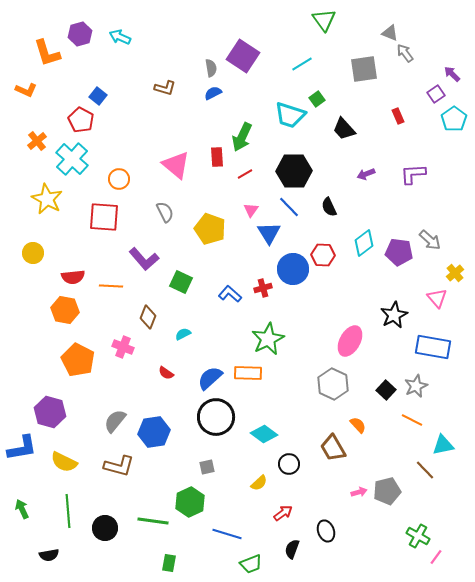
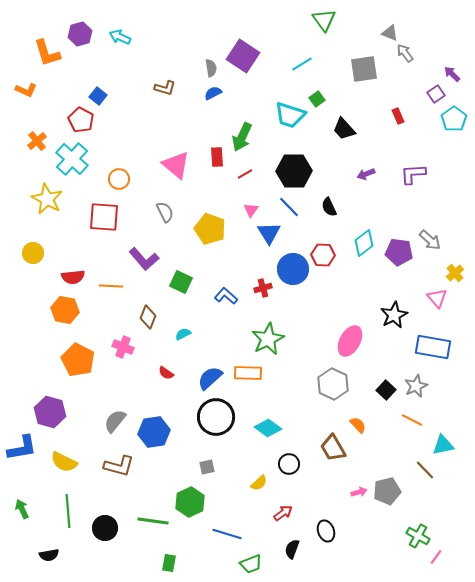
blue L-shape at (230, 294): moved 4 px left, 2 px down
cyan diamond at (264, 434): moved 4 px right, 6 px up
